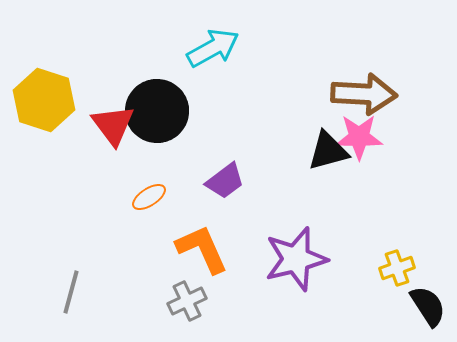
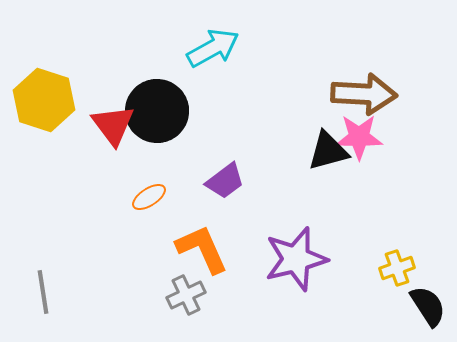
gray line: moved 28 px left; rotated 24 degrees counterclockwise
gray cross: moved 1 px left, 6 px up
